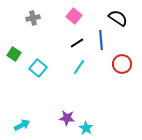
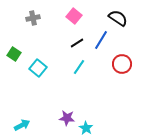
blue line: rotated 36 degrees clockwise
